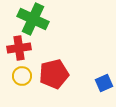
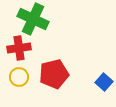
yellow circle: moved 3 px left, 1 px down
blue square: moved 1 px up; rotated 24 degrees counterclockwise
